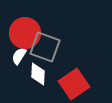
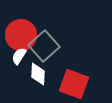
red circle: moved 4 px left, 2 px down
gray square: moved 1 px left, 1 px up; rotated 28 degrees clockwise
red square: rotated 36 degrees counterclockwise
